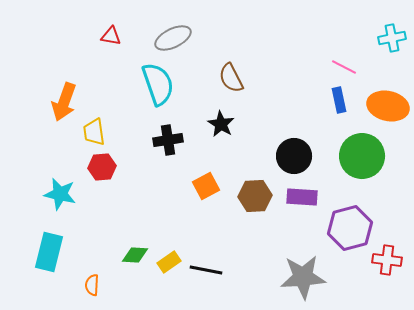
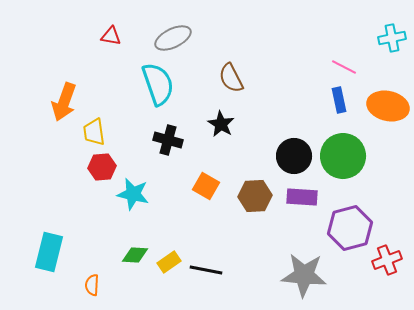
black cross: rotated 24 degrees clockwise
green circle: moved 19 px left
orange square: rotated 32 degrees counterclockwise
cyan star: moved 73 px right
red cross: rotated 28 degrees counterclockwise
gray star: moved 1 px right, 2 px up; rotated 9 degrees clockwise
